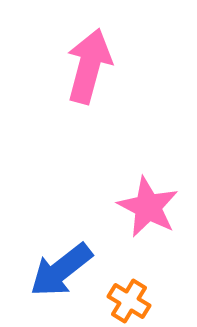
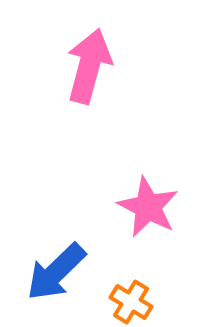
blue arrow: moved 5 px left, 2 px down; rotated 6 degrees counterclockwise
orange cross: moved 2 px right, 1 px down
